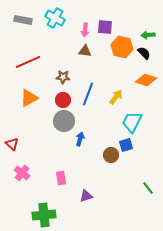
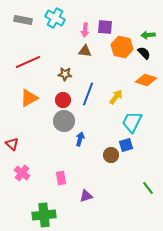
brown star: moved 2 px right, 3 px up
